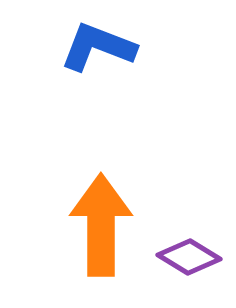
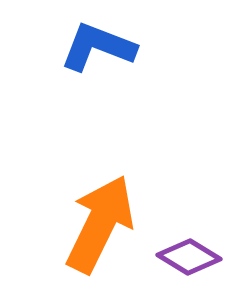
orange arrow: moved 1 px left, 1 px up; rotated 26 degrees clockwise
